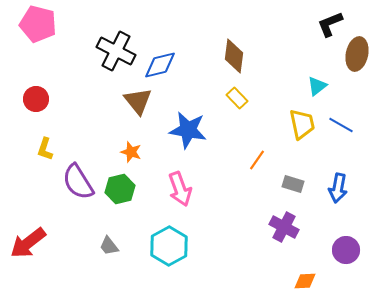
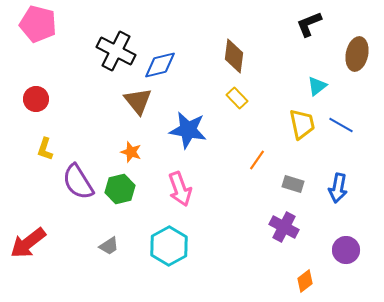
black L-shape: moved 21 px left
gray trapezoid: rotated 85 degrees counterclockwise
orange diamond: rotated 35 degrees counterclockwise
